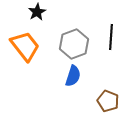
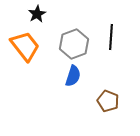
black star: moved 2 px down
